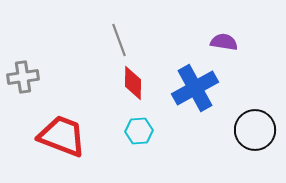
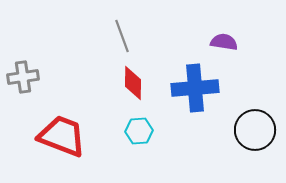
gray line: moved 3 px right, 4 px up
blue cross: rotated 24 degrees clockwise
